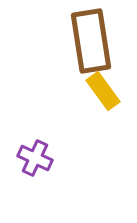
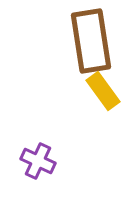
purple cross: moved 3 px right, 3 px down
